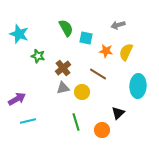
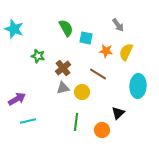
gray arrow: rotated 112 degrees counterclockwise
cyan star: moved 5 px left, 5 px up
green line: rotated 24 degrees clockwise
